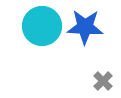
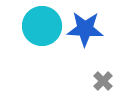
blue star: moved 2 px down
